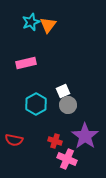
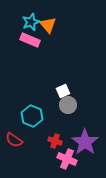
orange triangle: rotated 18 degrees counterclockwise
pink rectangle: moved 4 px right, 23 px up; rotated 36 degrees clockwise
cyan hexagon: moved 4 px left, 12 px down; rotated 10 degrees counterclockwise
purple star: moved 6 px down
red semicircle: rotated 24 degrees clockwise
